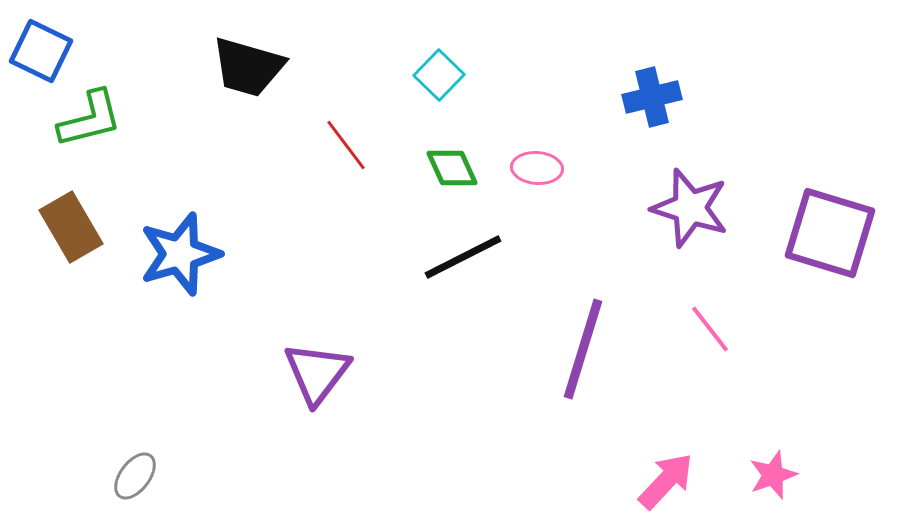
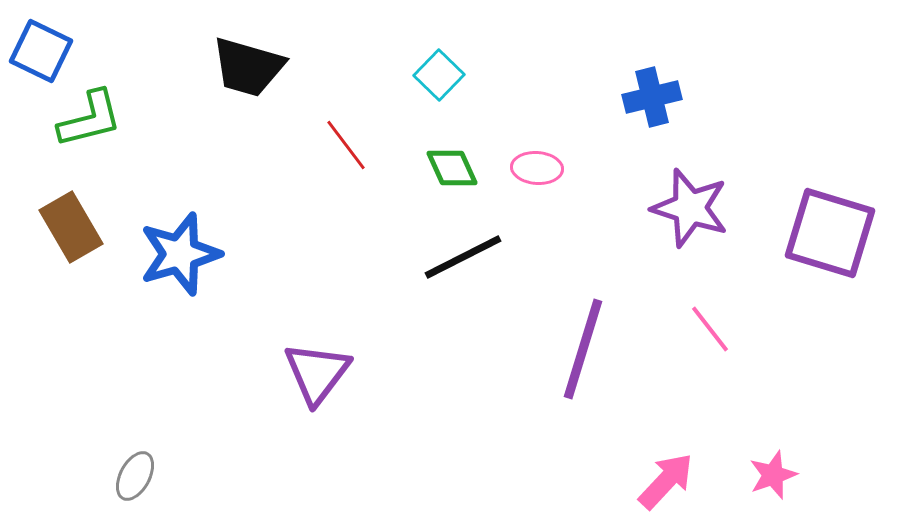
gray ellipse: rotated 9 degrees counterclockwise
